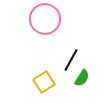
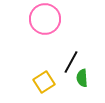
black line: moved 2 px down
green semicircle: rotated 144 degrees clockwise
